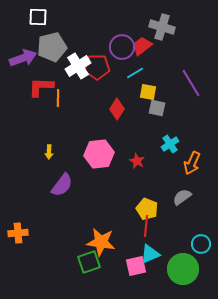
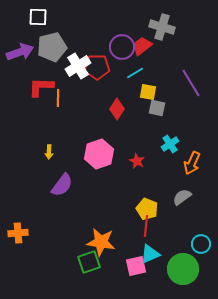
purple arrow: moved 3 px left, 6 px up
pink hexagon: rotated 12 degrees counterclockwise
